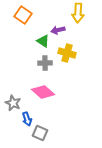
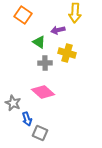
yellow arrow: moved 3 px left
green triangle: moved 4 px left, 1 px down
